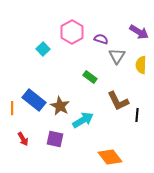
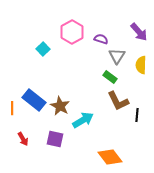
purple arrow: rotated 18 degrees clockwise
green rectangle: moved 20 px right
